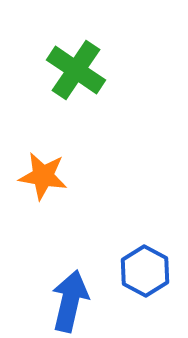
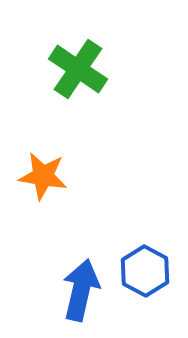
green cross: moved 2 px right, 1 px up
blue arrow: moved 11 px right, 11 px up
